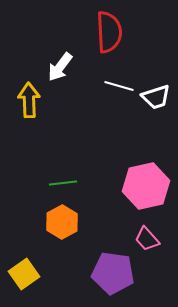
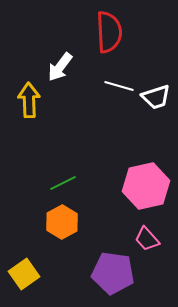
green line: rotated 20 degrees counterclockwise
